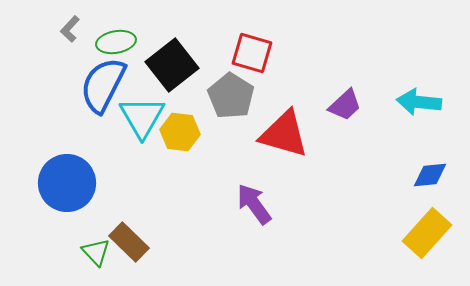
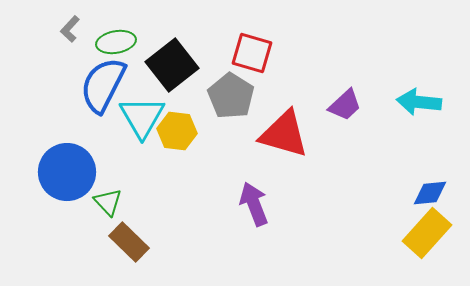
yellow hexagon: moved 3 px left, 1 px up
blue diamond: moved 18 px down
blue circle: moved 11 px up
purple arrow: rotated 15 degrees clockwise
green triangle: moved 12 px right, 50 px up
